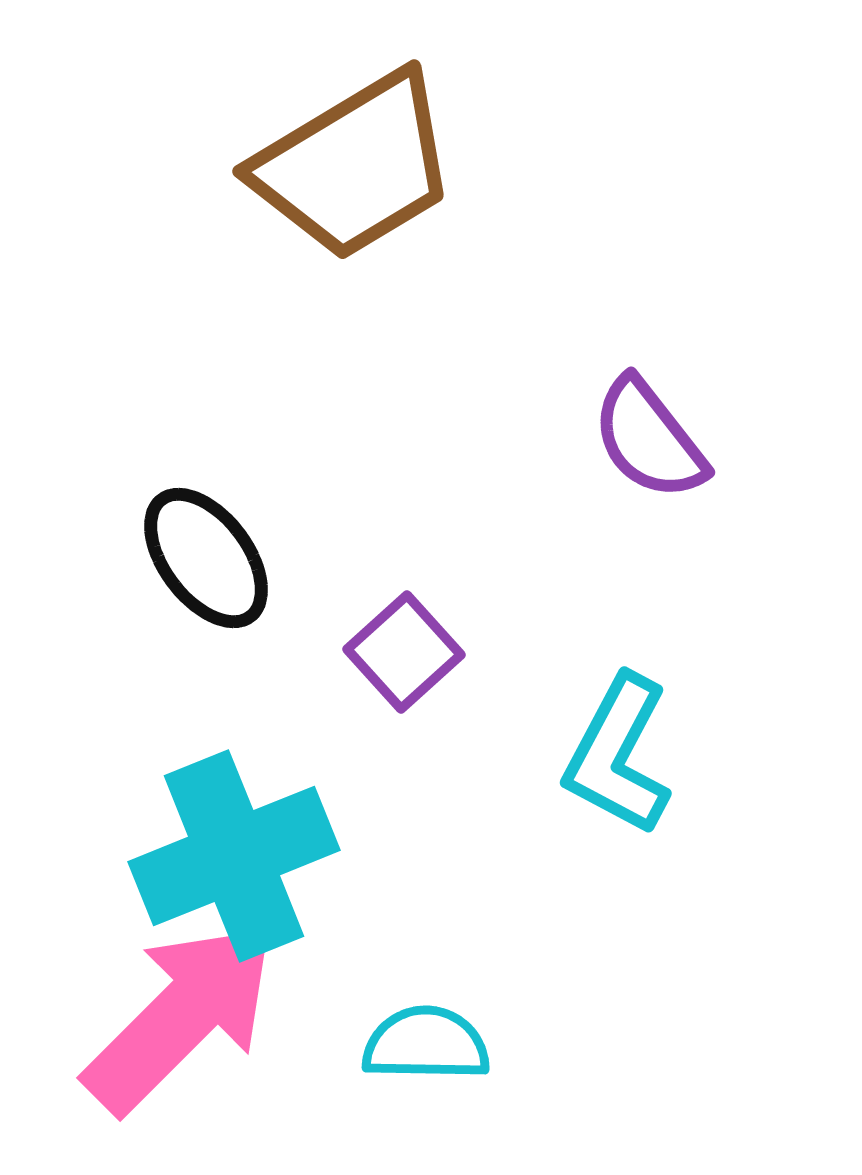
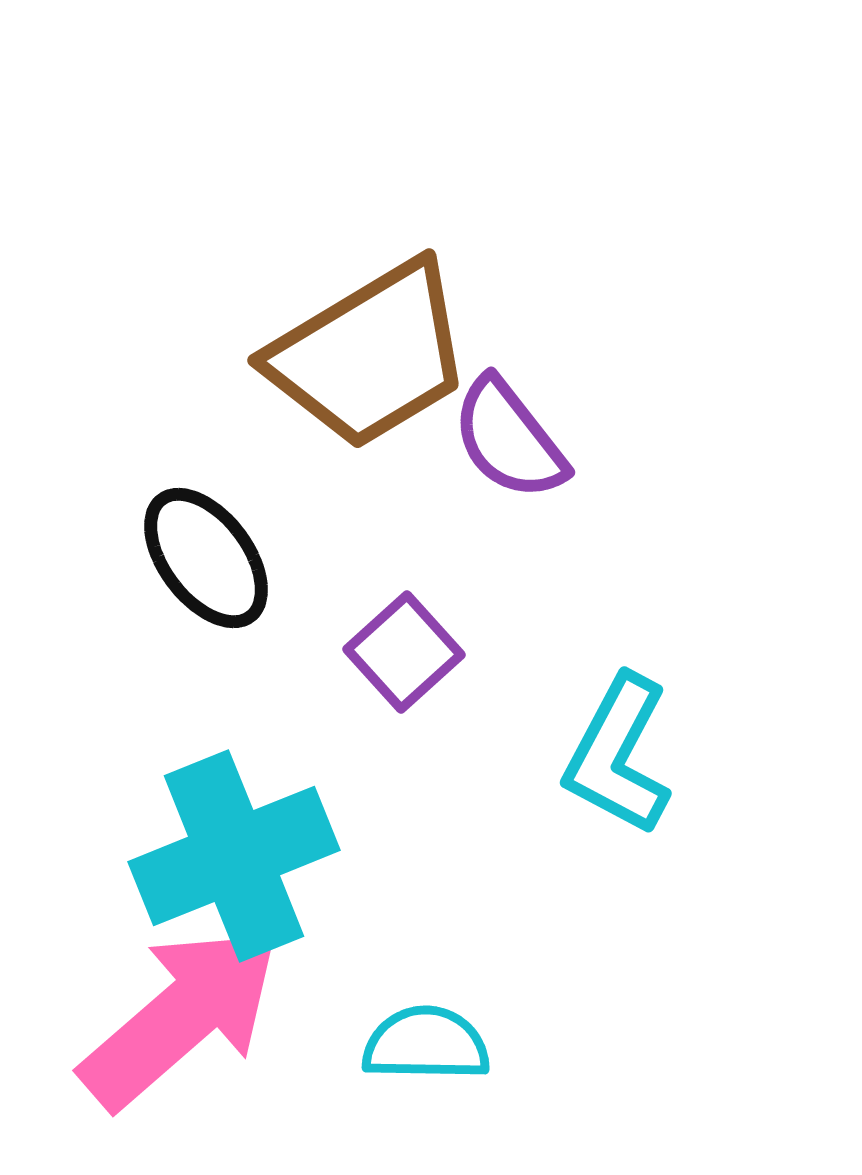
brown trapezoid: moved 15 px right, 189 px down
purple semicircle: moved 140 px left
pink arrow: rotated 4 degrees clockwise
